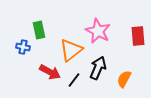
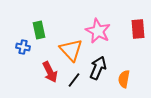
red rectangle: moved 7 px up
orange triangle: rotated 35 degrees counterclockwise
red arrow: rotated 35 degrees clockwise
orange semicircle: rotated 18 degrees counterclockwise
